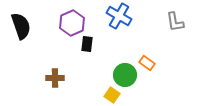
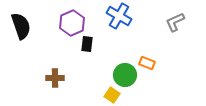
gray L-shape: rotated 75 degrees clockwise
orange rectangle: rotated 14 degrees counterclockwise
